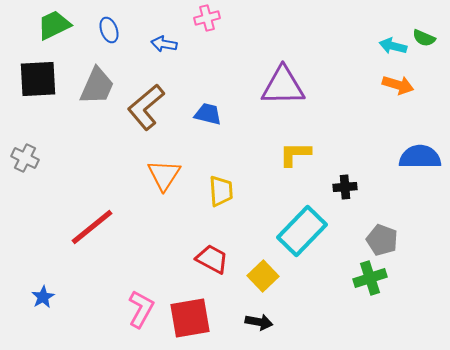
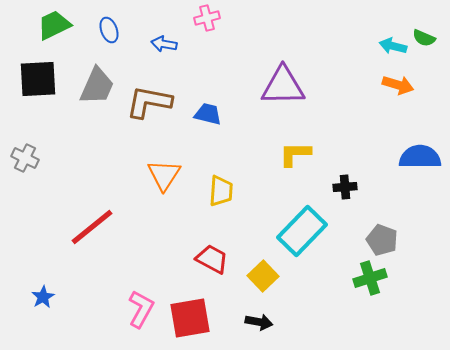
brown L-shape: moved 3 px right, 5 px up; rotated 51 degrees clockwise
yellow trapezoid: rotated 8 degrees clockwise
